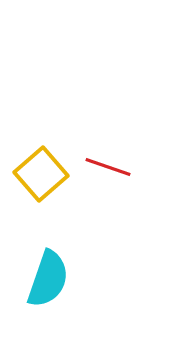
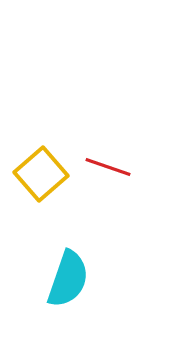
cyan semicircle: moved 20 px right
